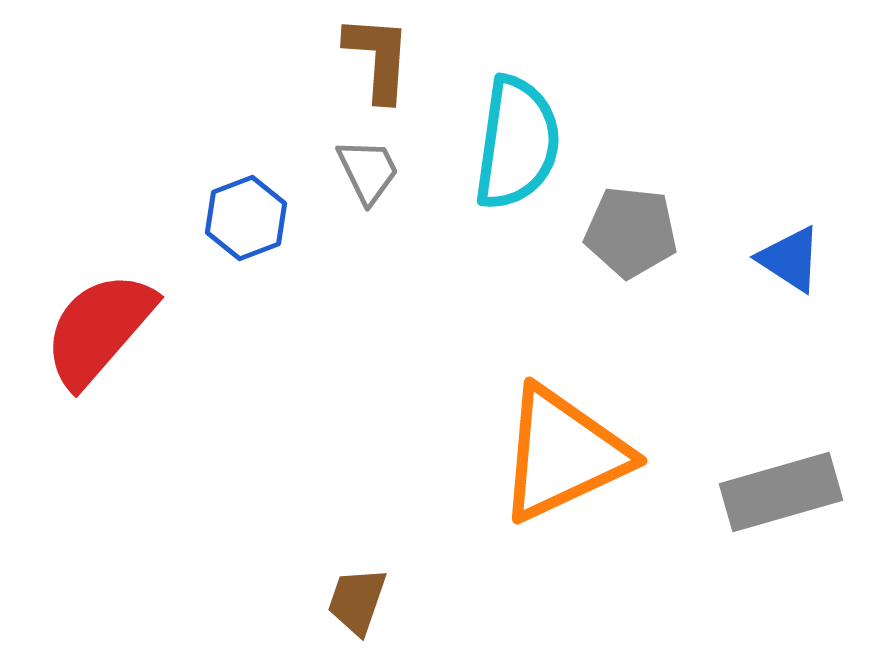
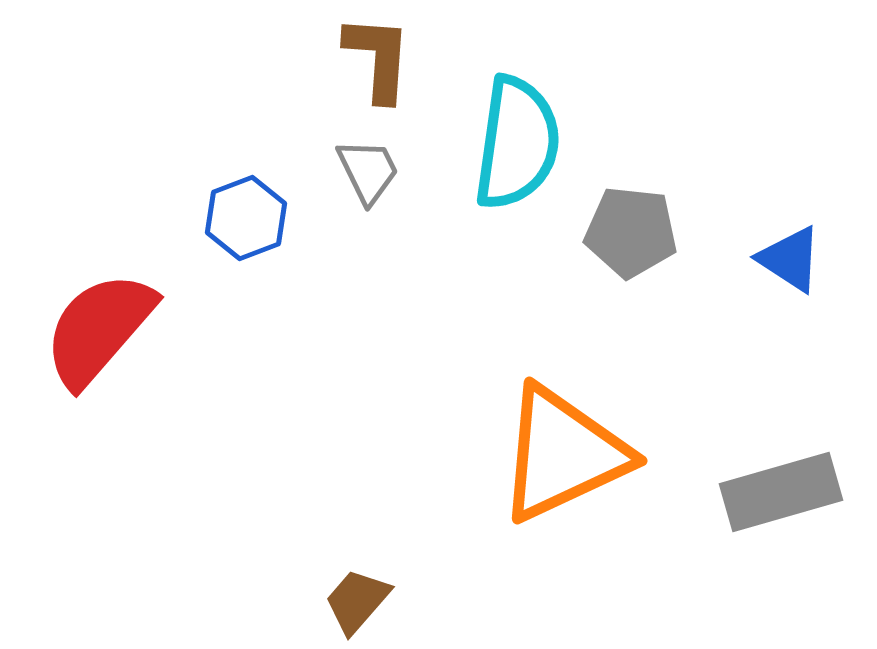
brown trapezoid: rotated 22 degrees clockwise
